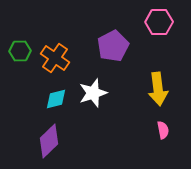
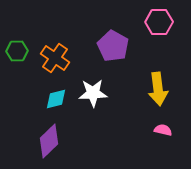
purple pentagon: rotated 16 degrees counterclockwise
green hexagon: moved 3 px left
white star: rotated 16 degrees clockwise
pink semicircle: rotated 66 degrees counterclockwise
